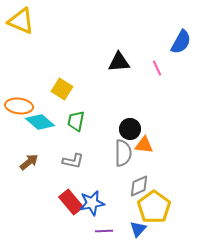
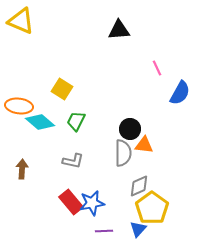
blue semicircle: moved 1 px left, 51 px down
black triangle: moved 32 px up
green trapezoid: rotated 15 degrees clockwise
brown arrow: moved 7 px left, 7 px down; rotated 48 degrees counterclockwise
yellow pentagon: moved 2 px left, 1 px down
